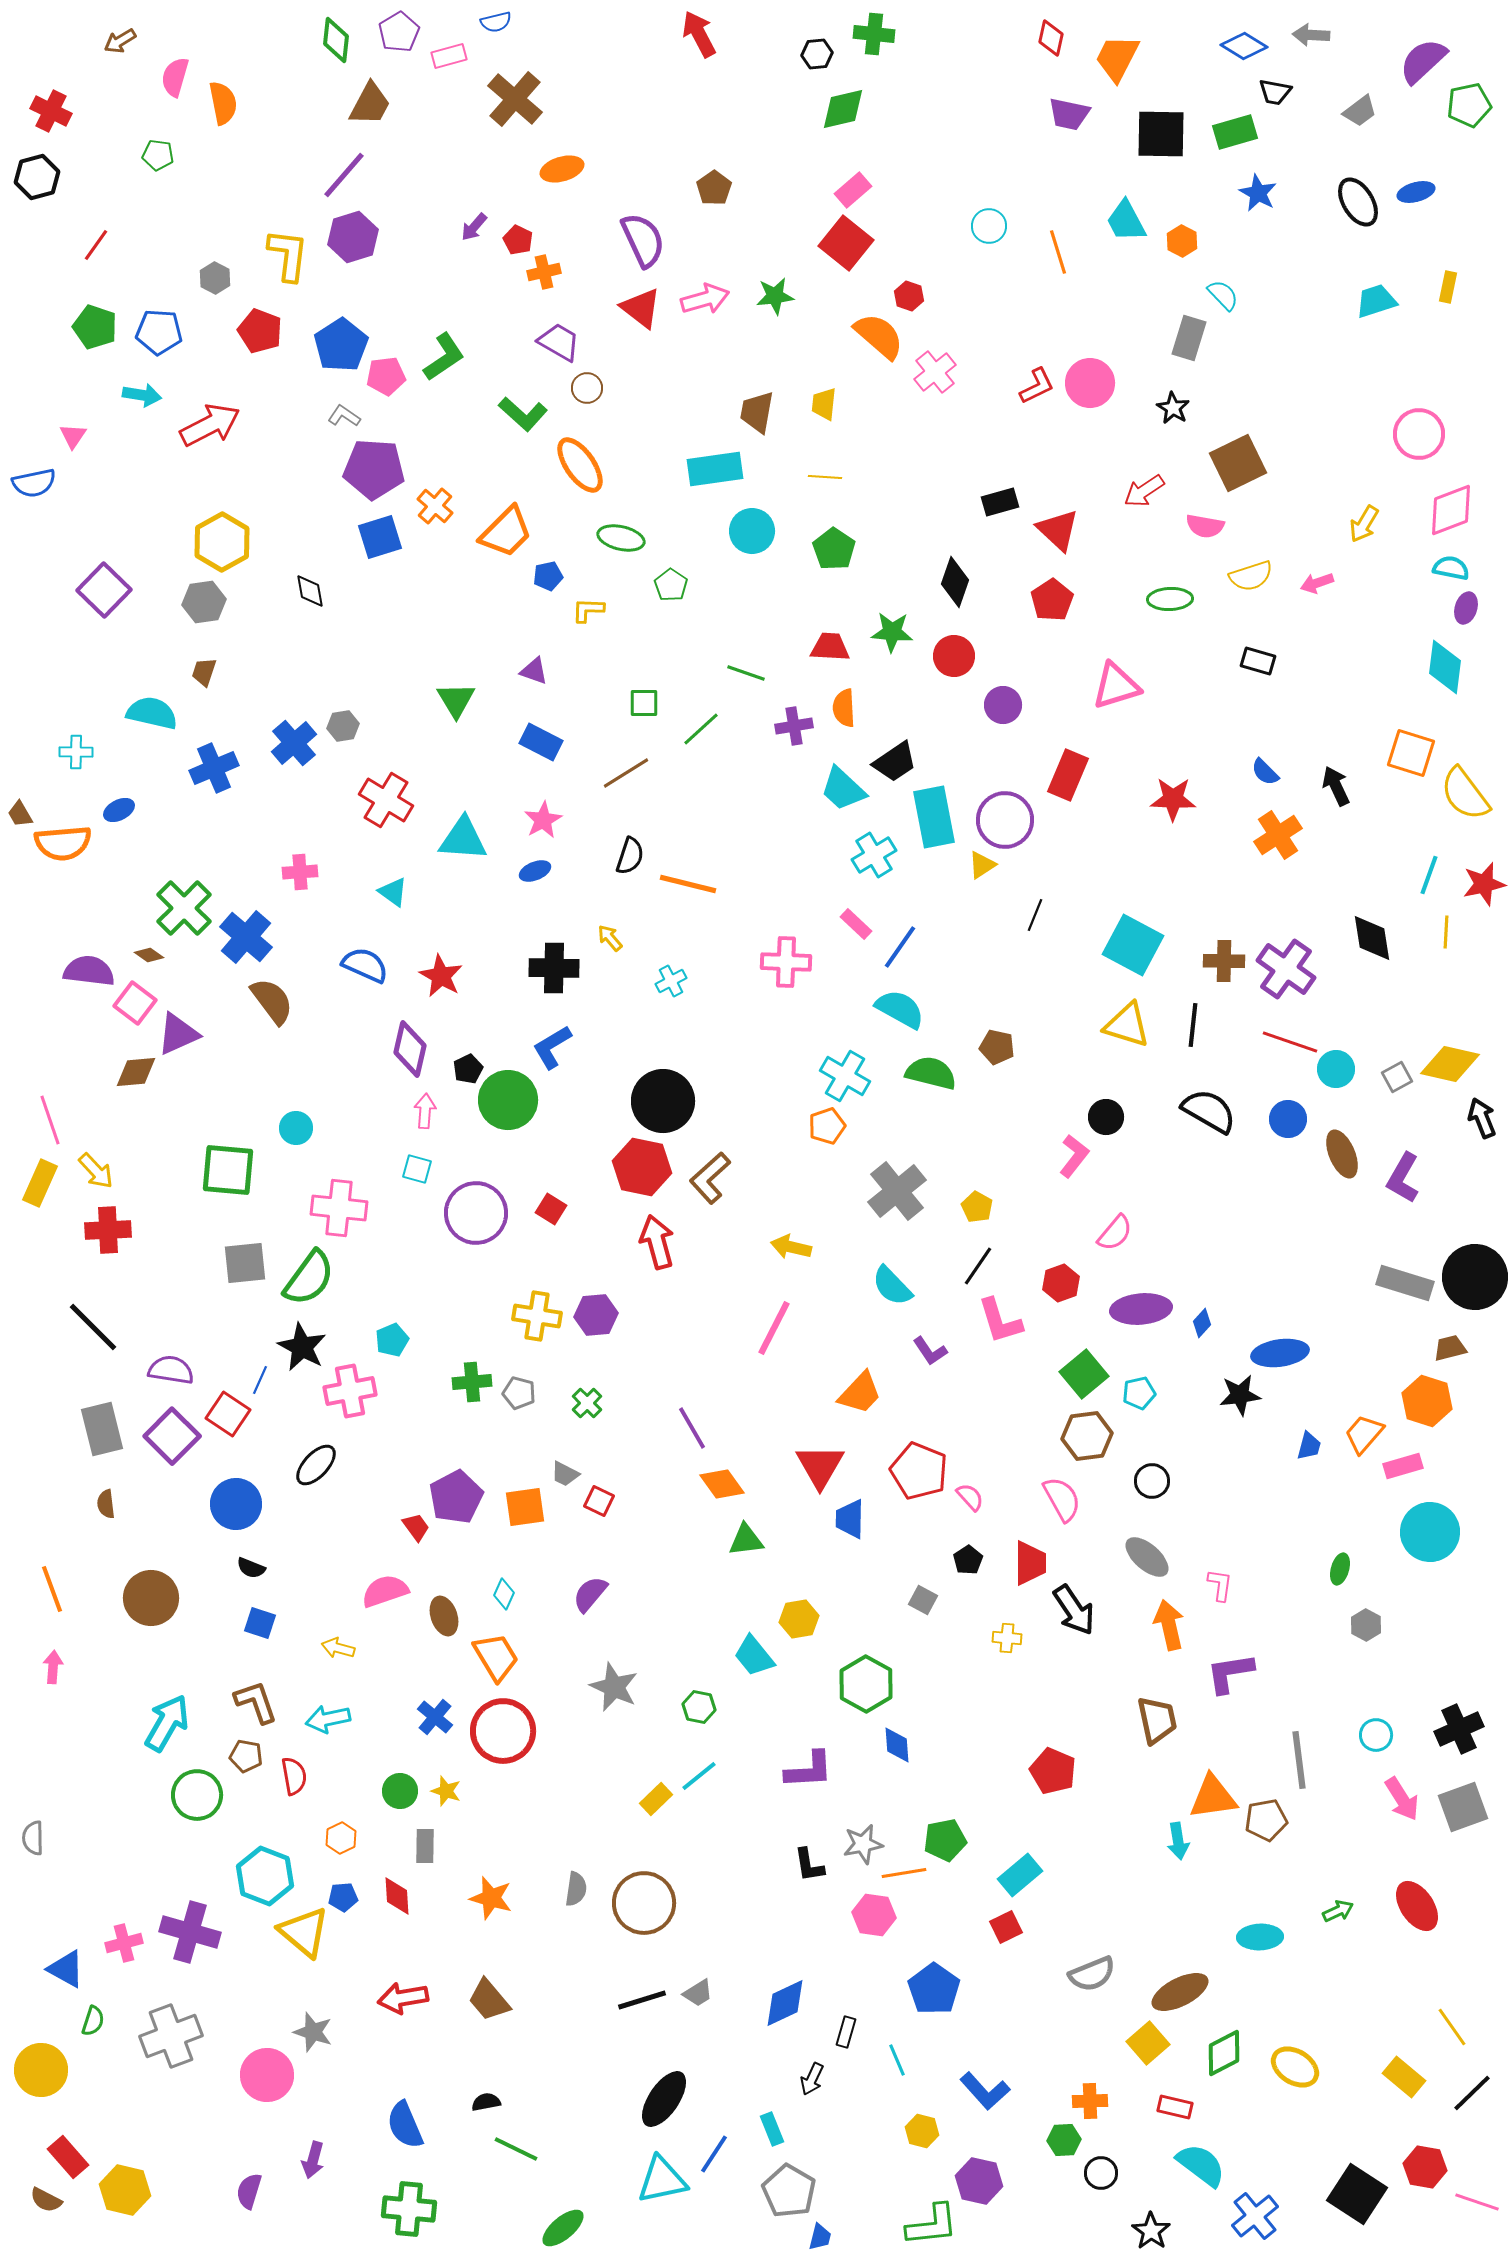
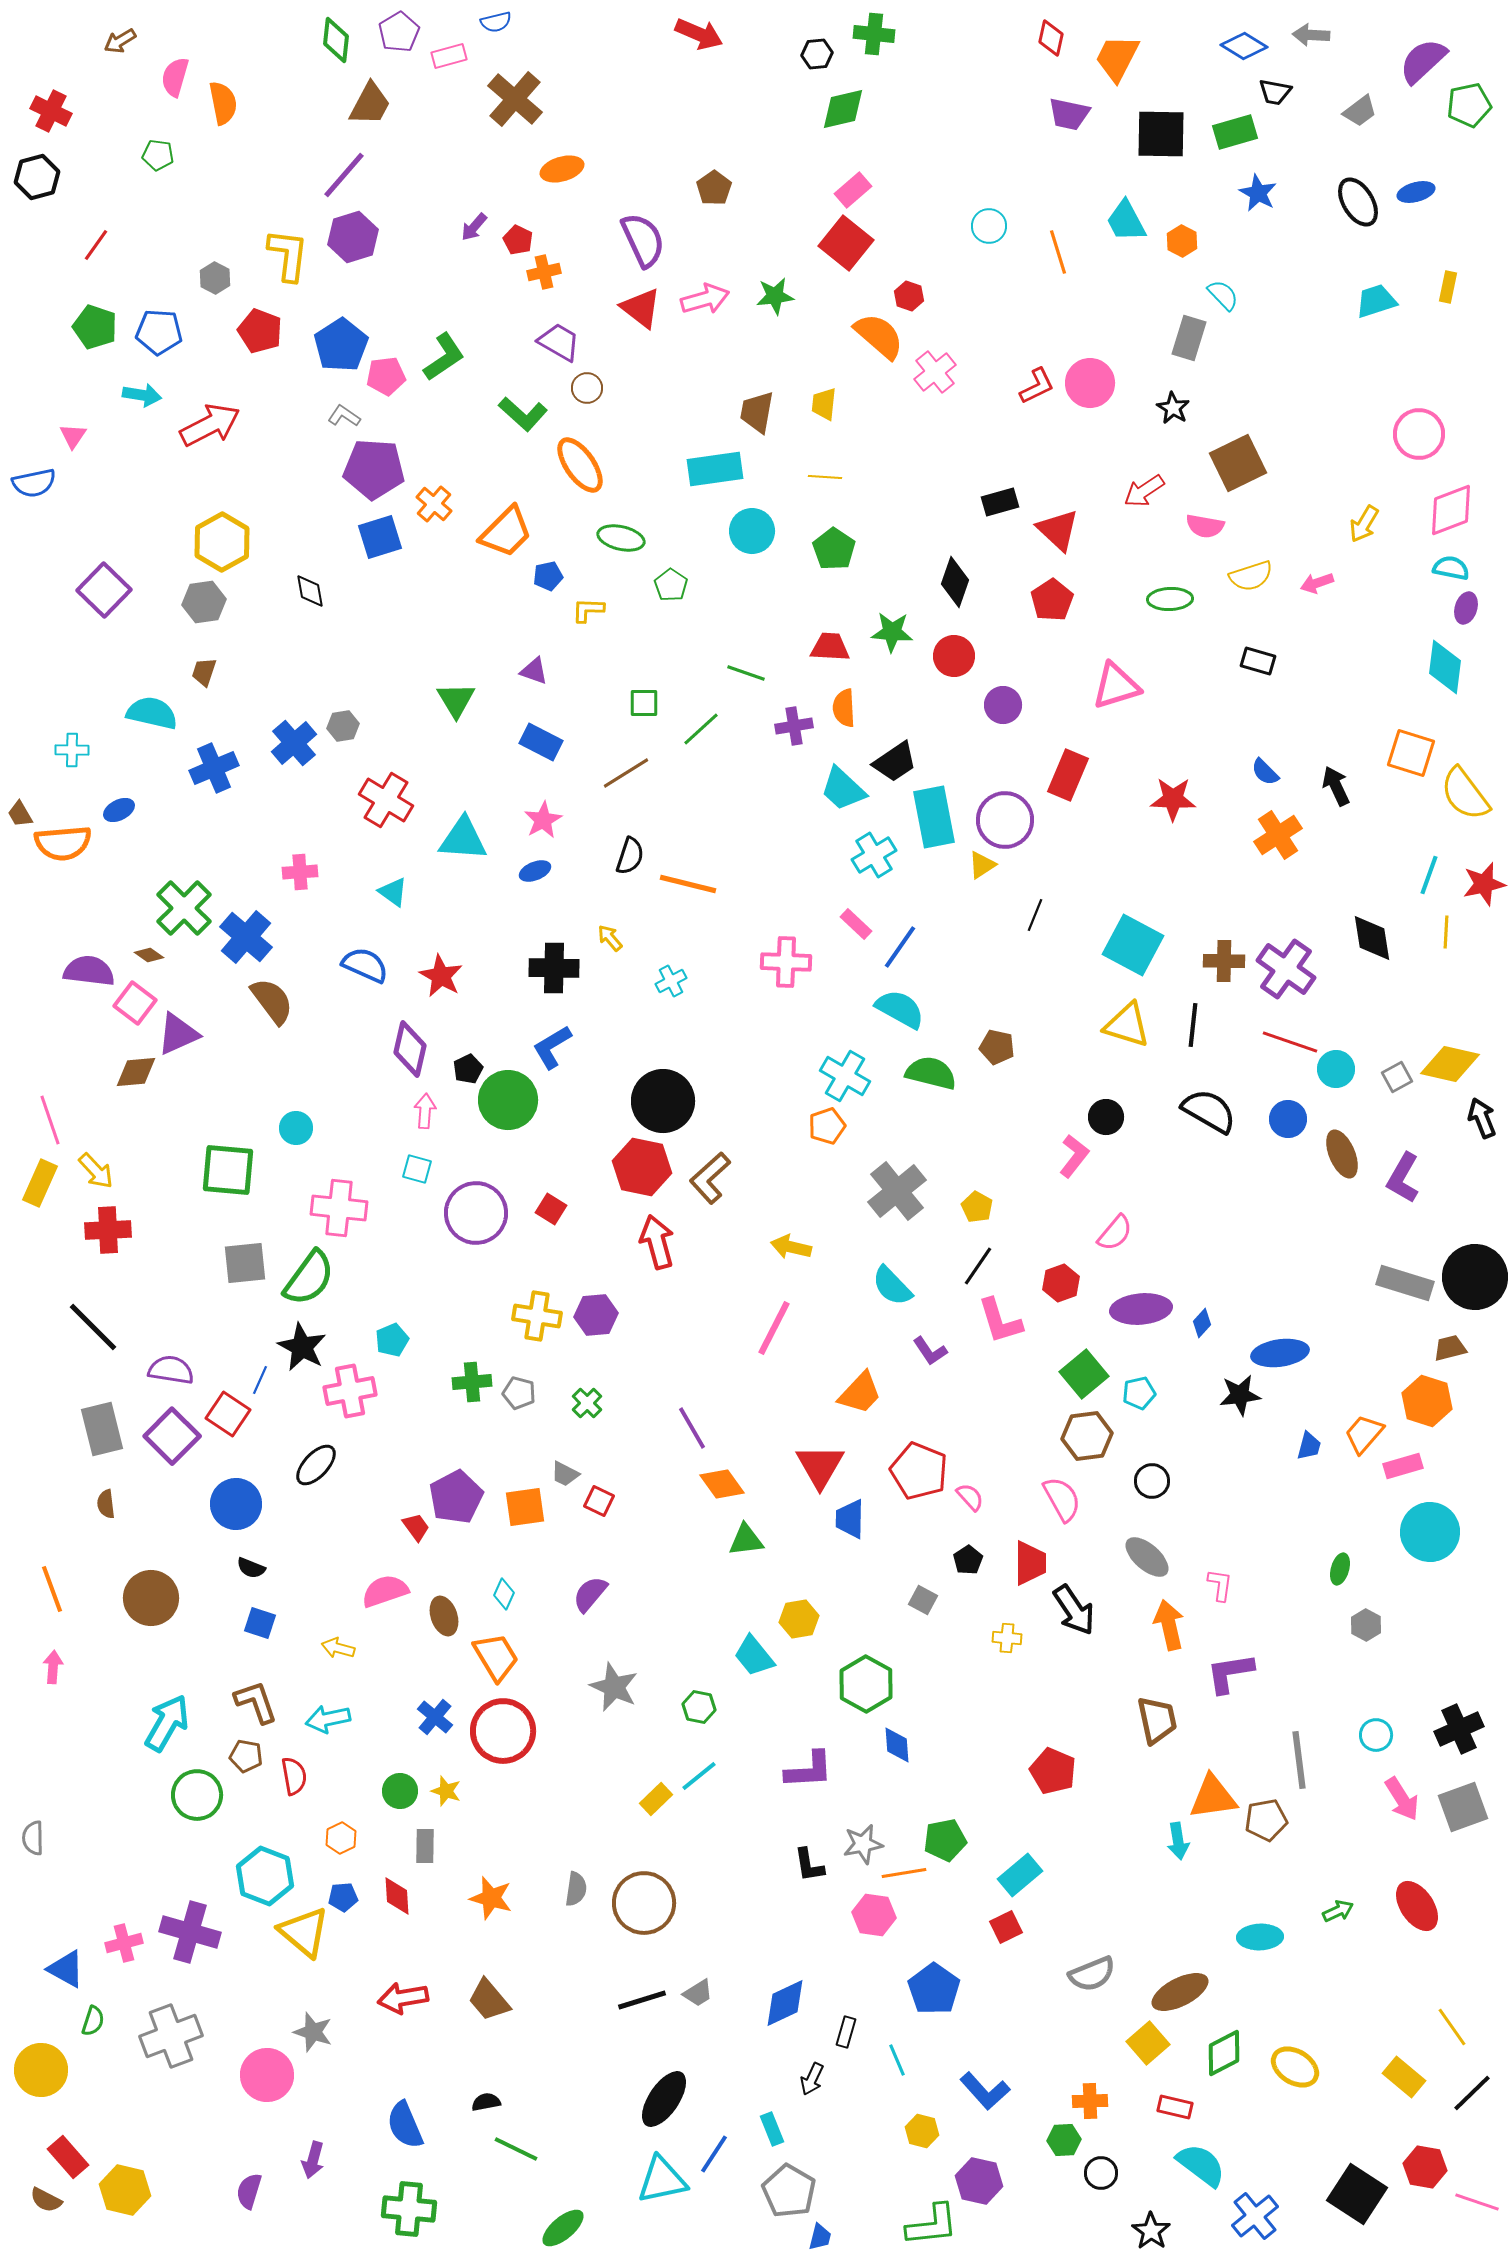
red arrow at (699, 34): rotated 141 degrees clockwise
orange cross at (435, 506): moved 1 px left, 2 px up
cyan cross at (76, 752): moved 4 px left, 2 px up
